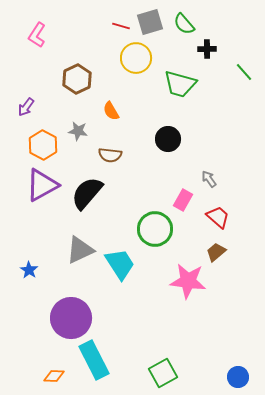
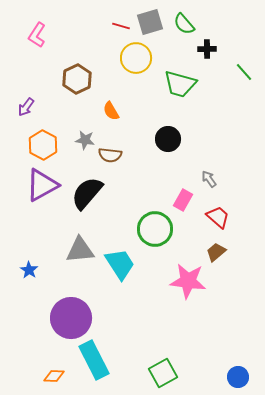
gray star: moved 7 px right, 9 px down
gray triangle: rotated 20 degrees clockwise
